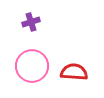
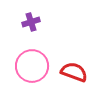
red semicircle: rotated 16 degrees clockwise
